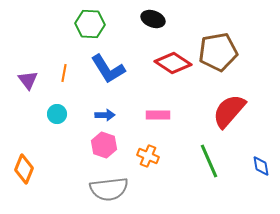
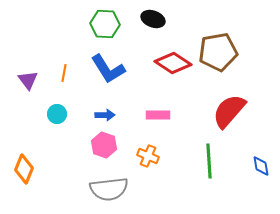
green hexagon: moved 15 px right
green line: rotated 20 degrees clockwise
